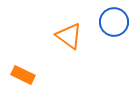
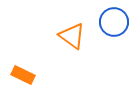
orange triangle: moved 3 px right
